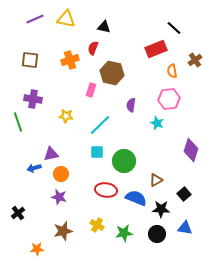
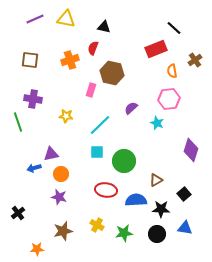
purple semicircle: moved 3 px down; rotated 40 degrees clockwise
blue semicircle: moved 2 px down; rotated 25 degrees counterclockwise
